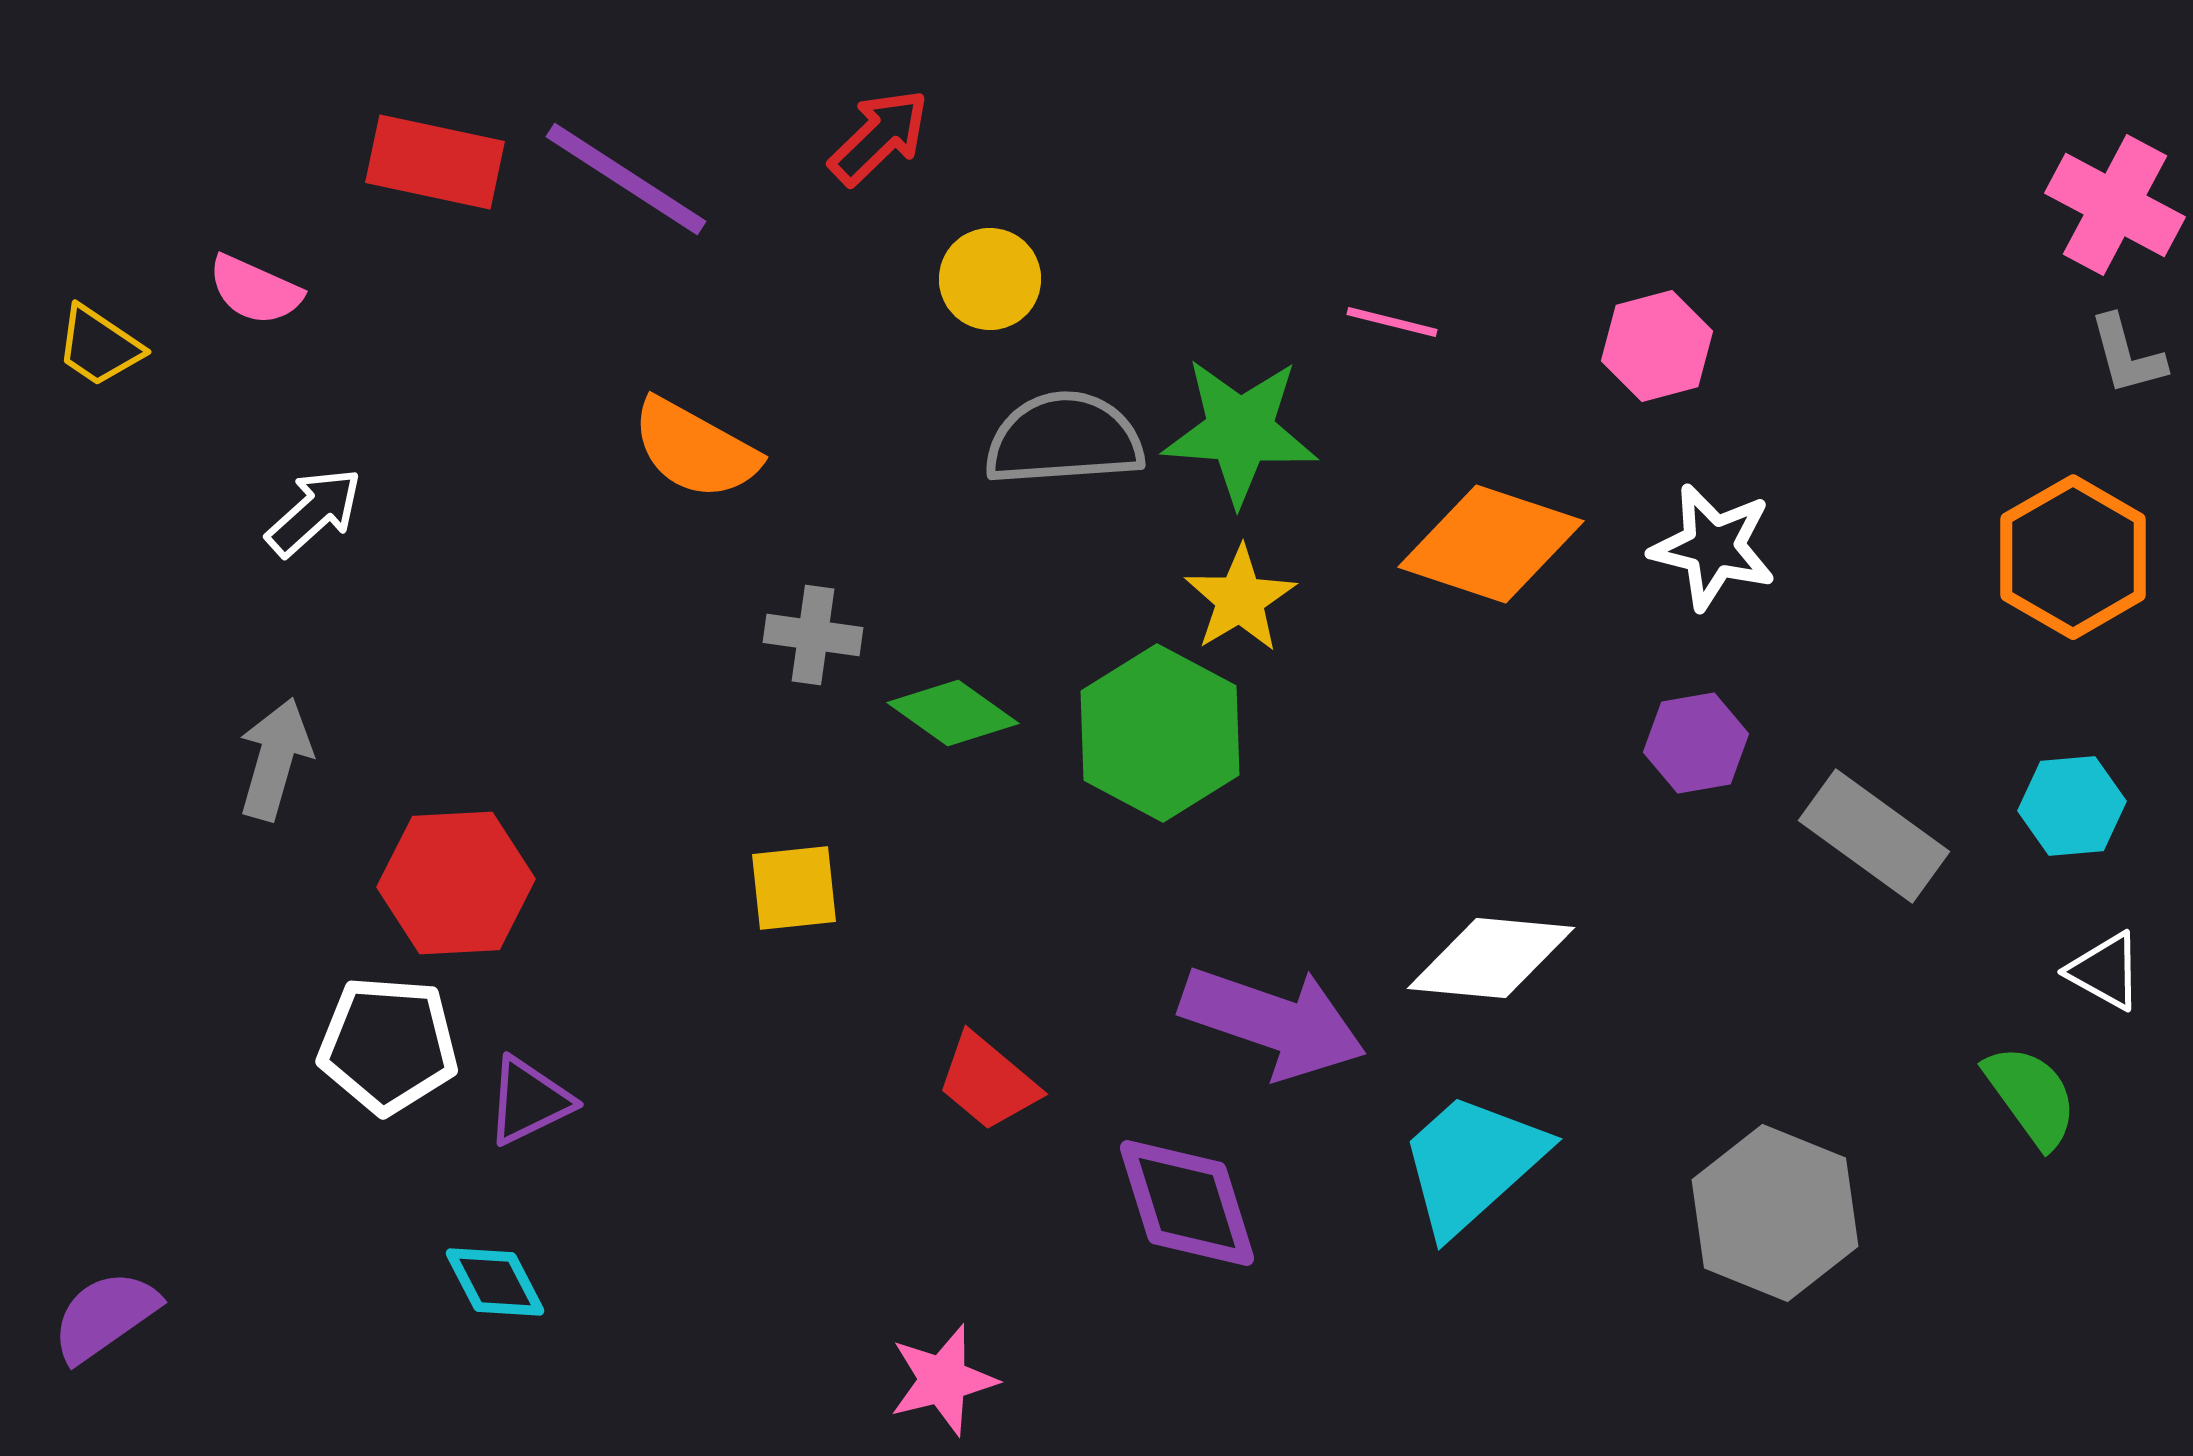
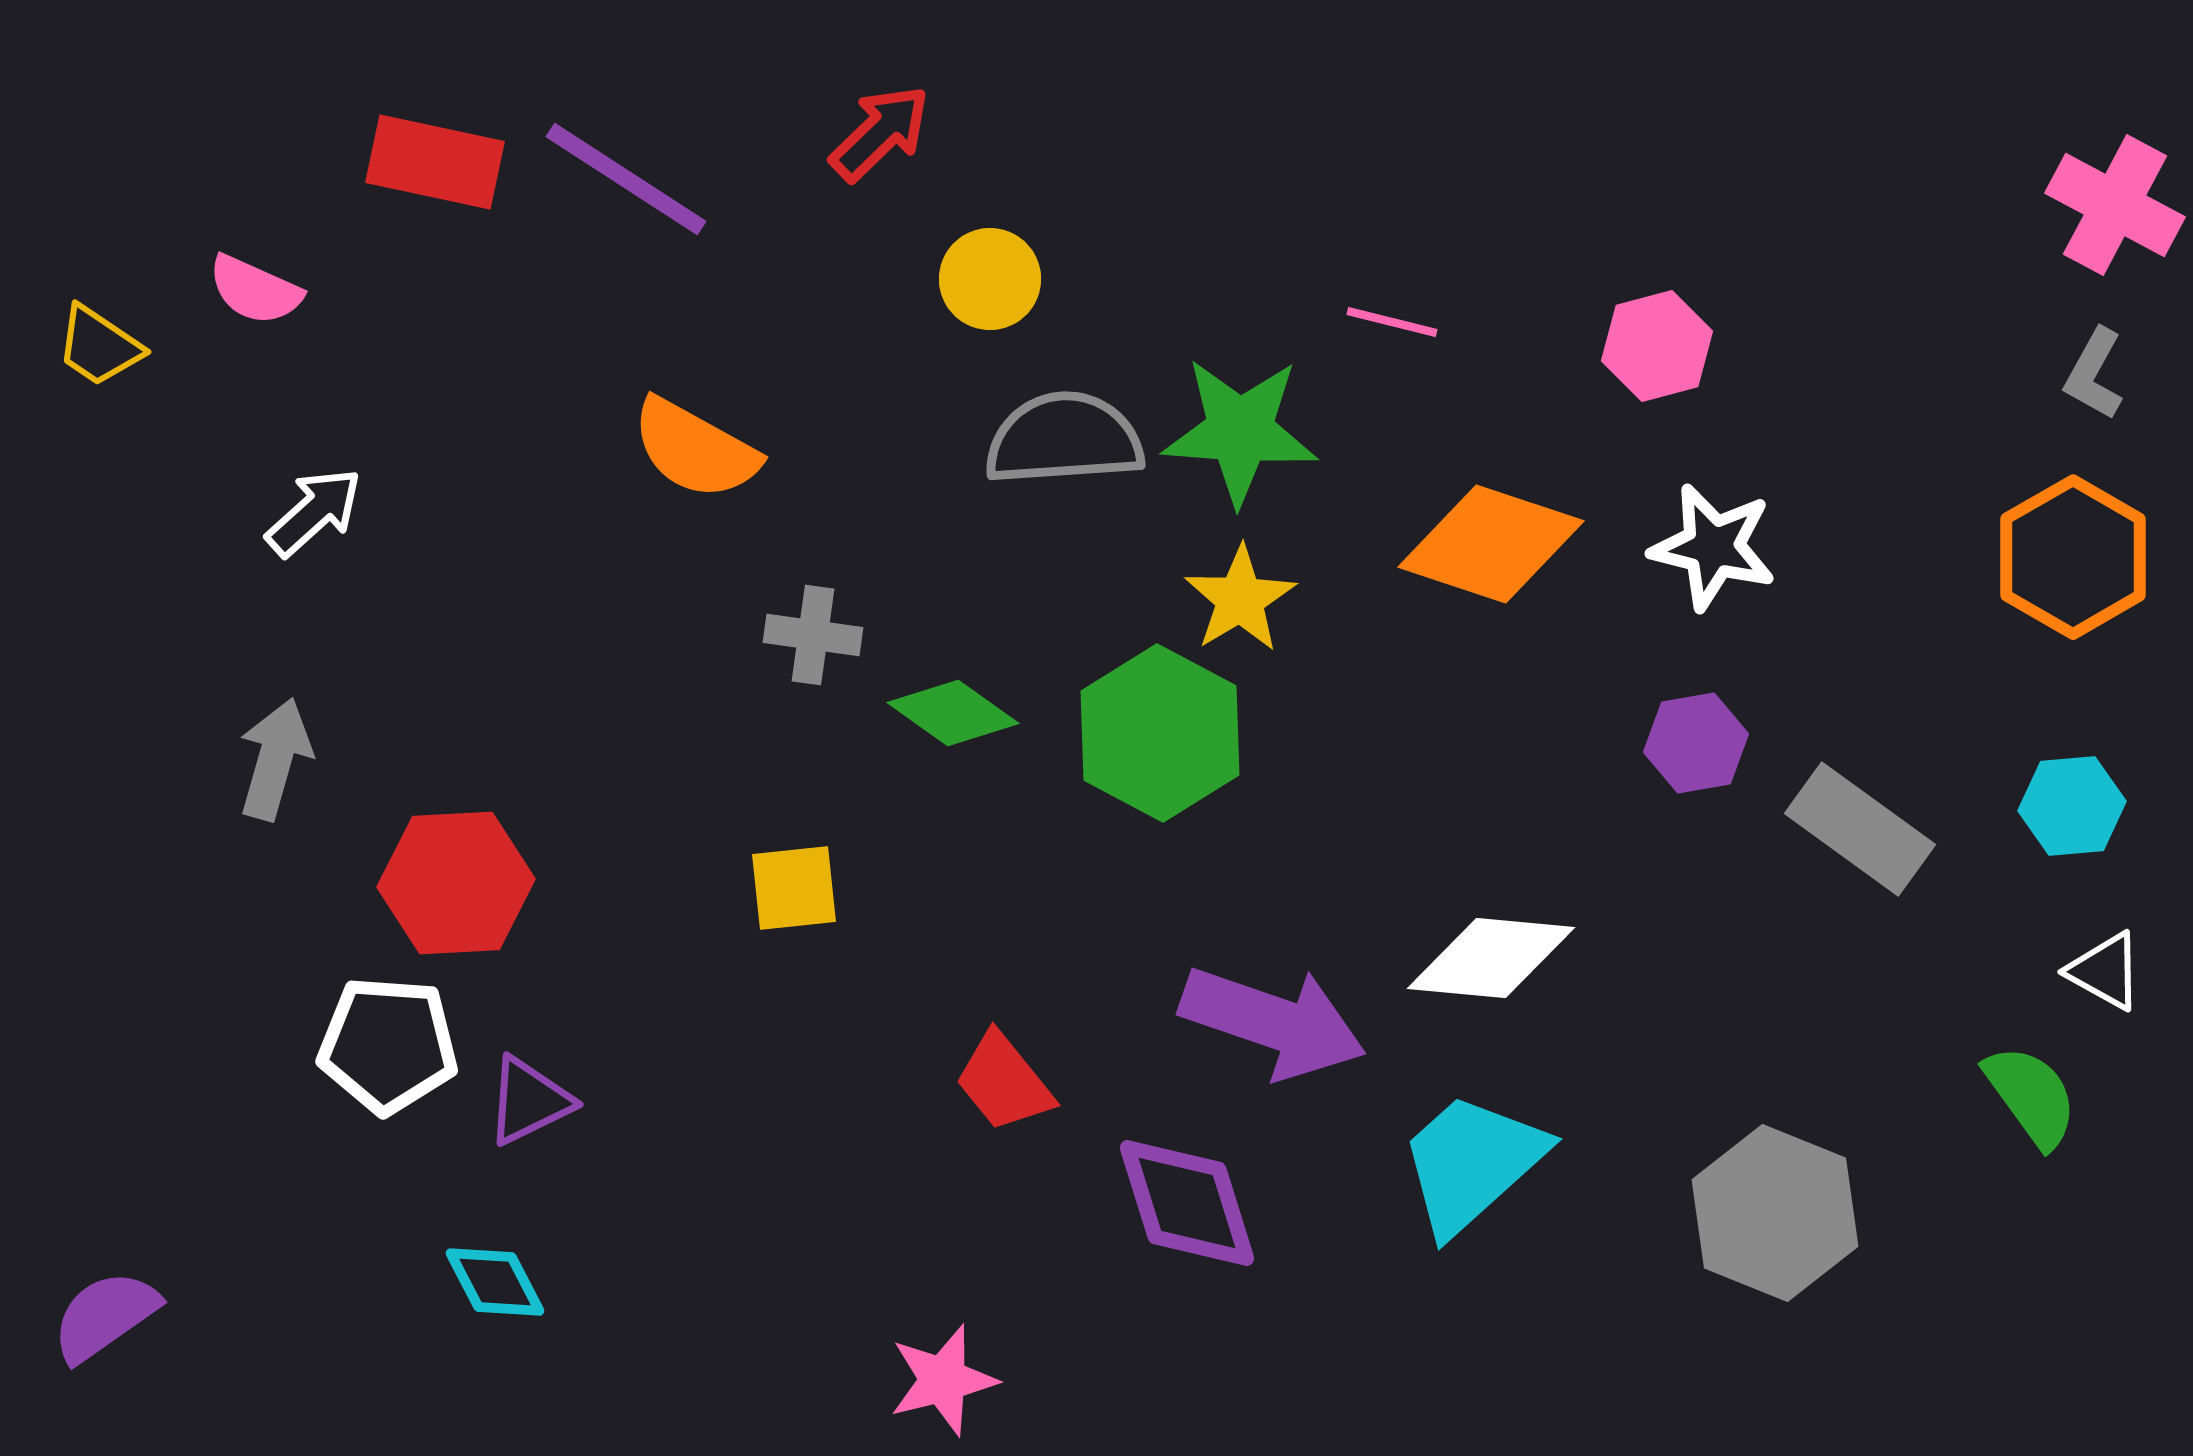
red arrow: moved 1 px right, 4 px up
gray L-shape: moved 33 px left, 19 px down; rotated 44 degrees clockwise
gray rectangle: moved 14 px left, 7 px up
red trapezoid: moved 16 px right; rotated 11 degrees clockwise
